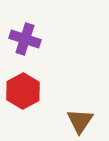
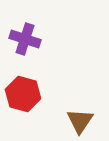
red hexagon: moved 3 px down; rotated 16 degrees counterclockwise
